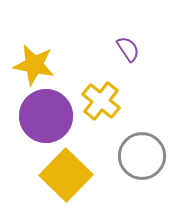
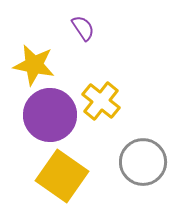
purple semicircle: moved 45 px left, 21 px up
purple circle: moved 4 px right, 1 px up
gray circle: moved 1 px right, 6 px down
yellow square: moved 4 px left, 1 px down; rotated 9 degrees counterclockwise
